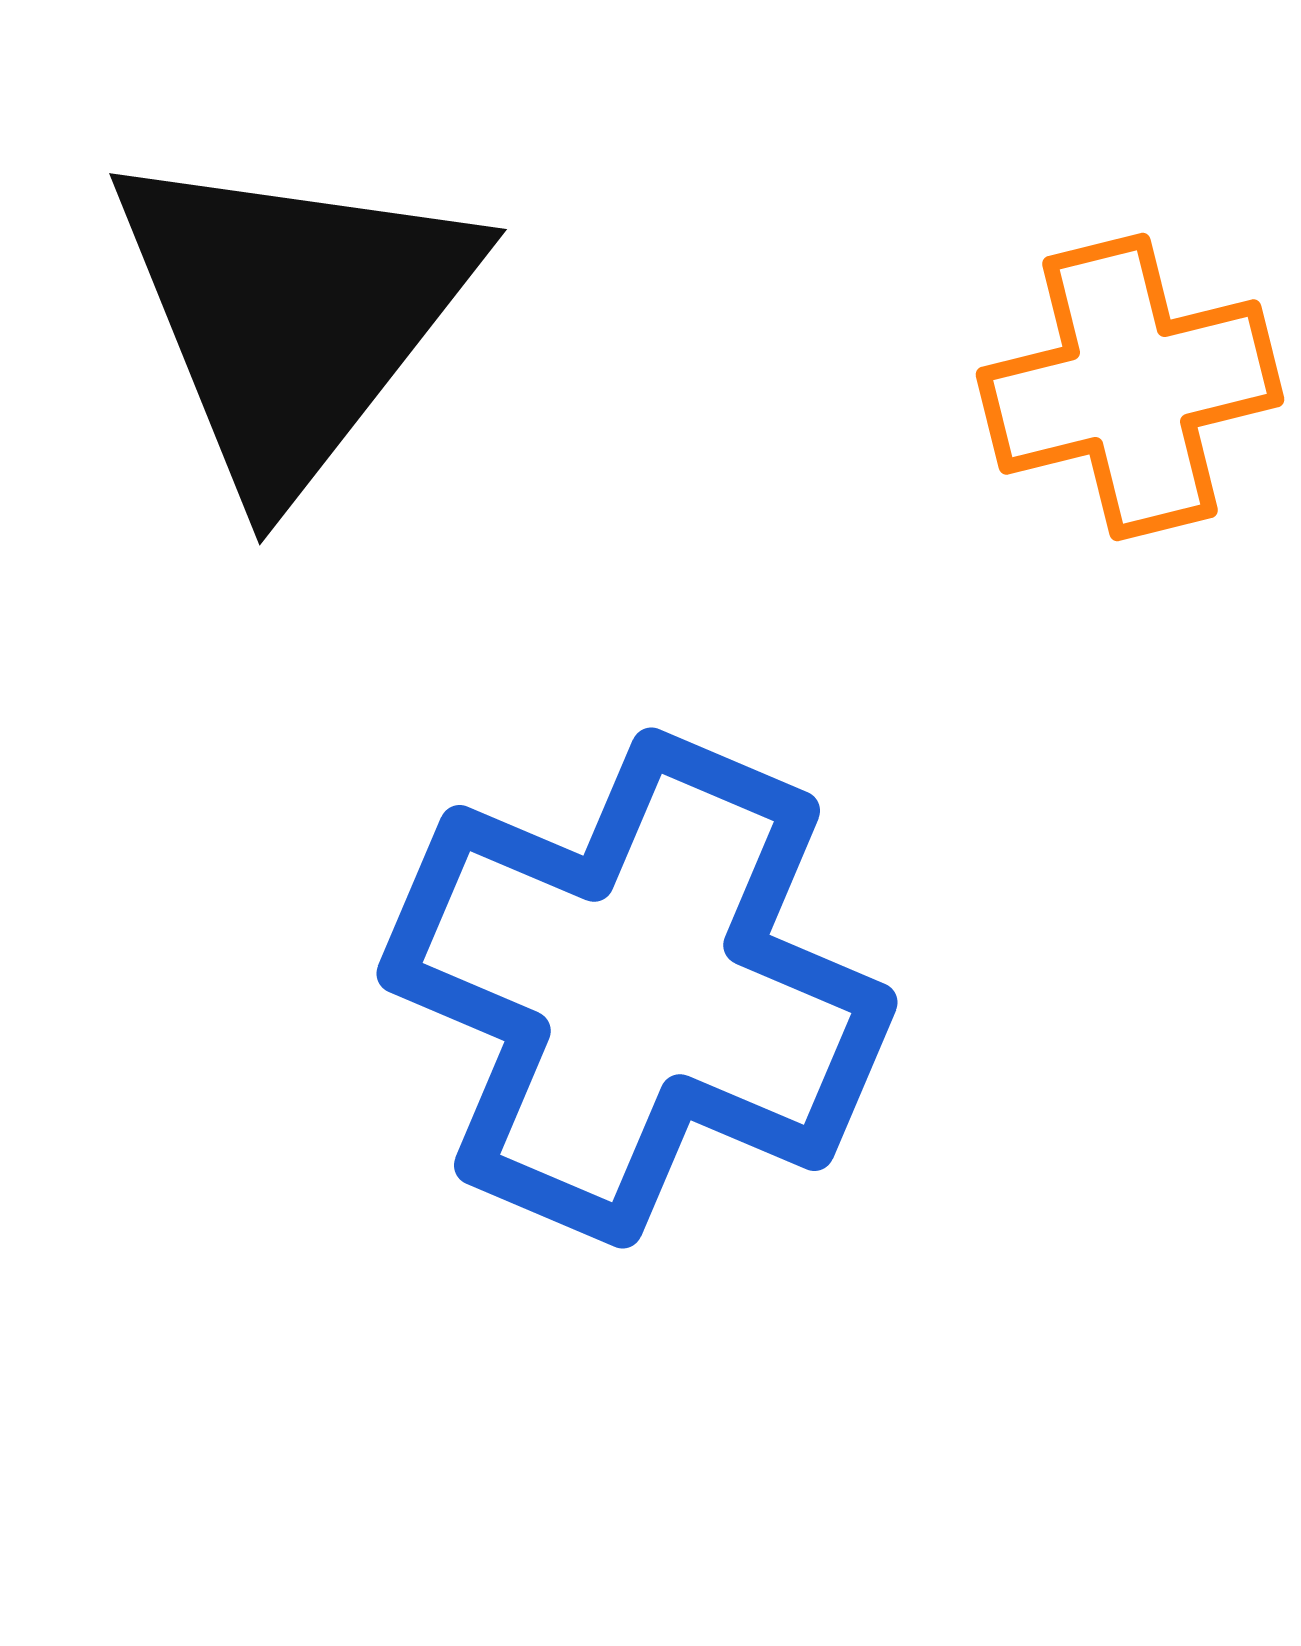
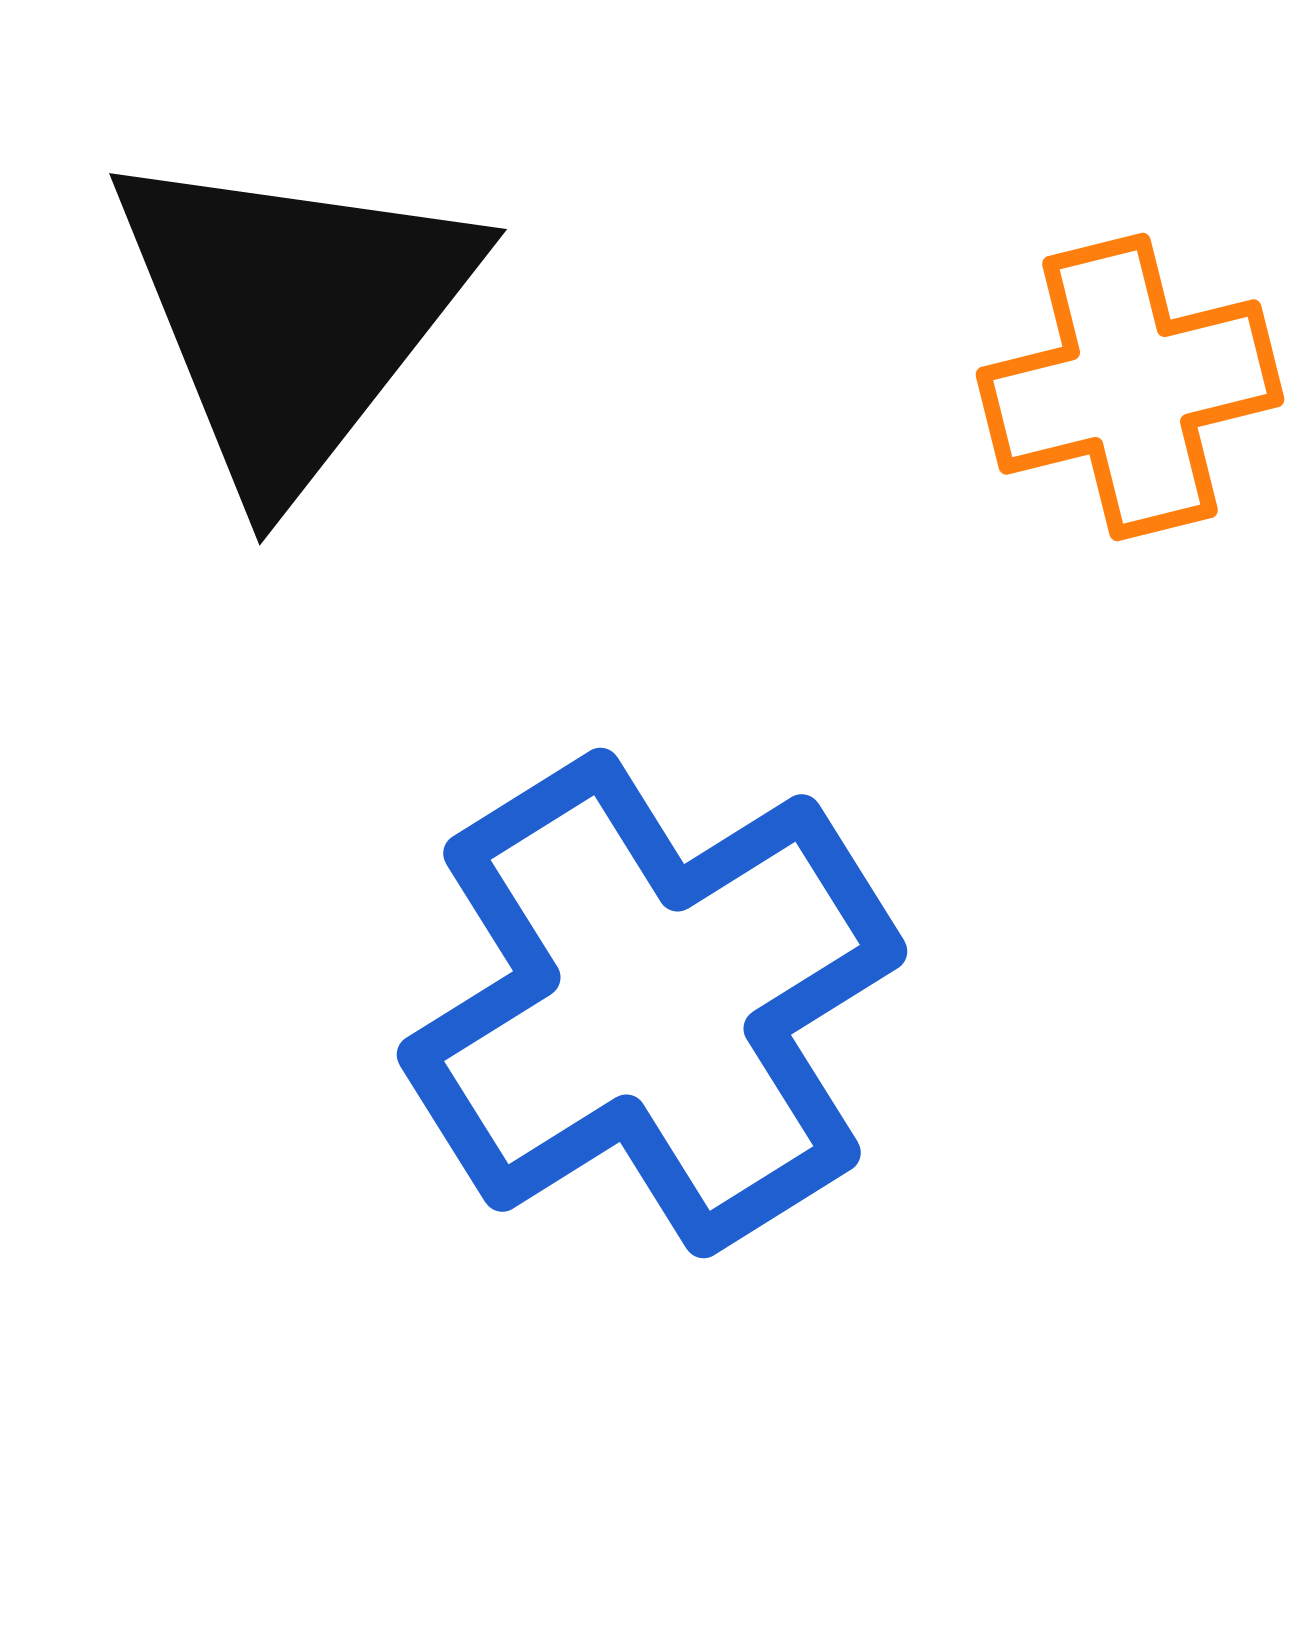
blue cross: moved 15 px right, 15 px down; rotated 35 degrees clockwise
